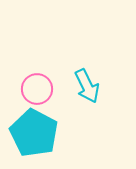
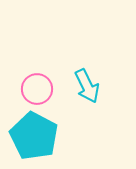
cyan pentagon: moved 3 px down
